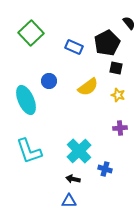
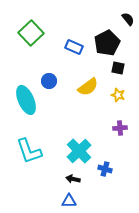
black semicircle: moved 1 px left, 4 px up
black square: moved 2 px right
